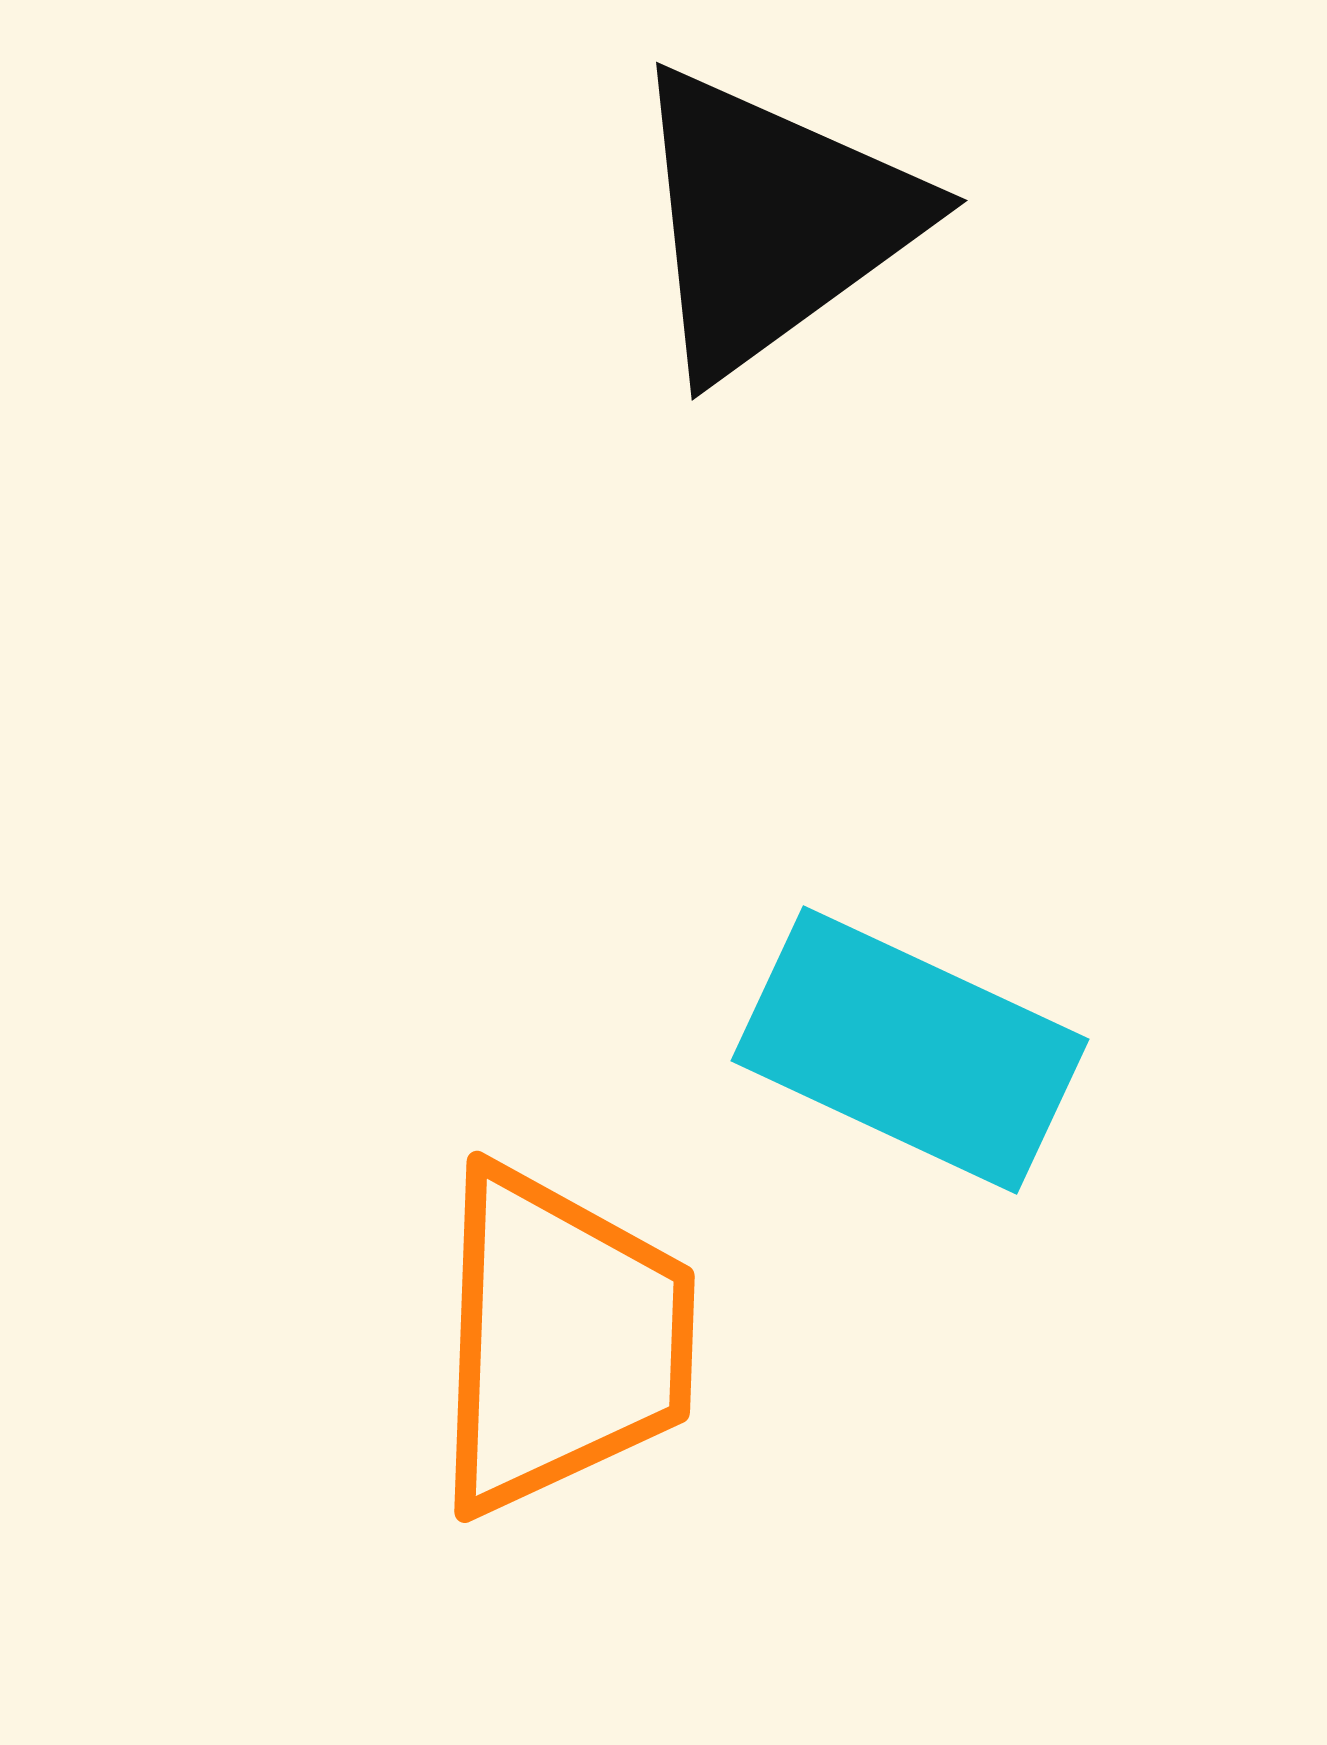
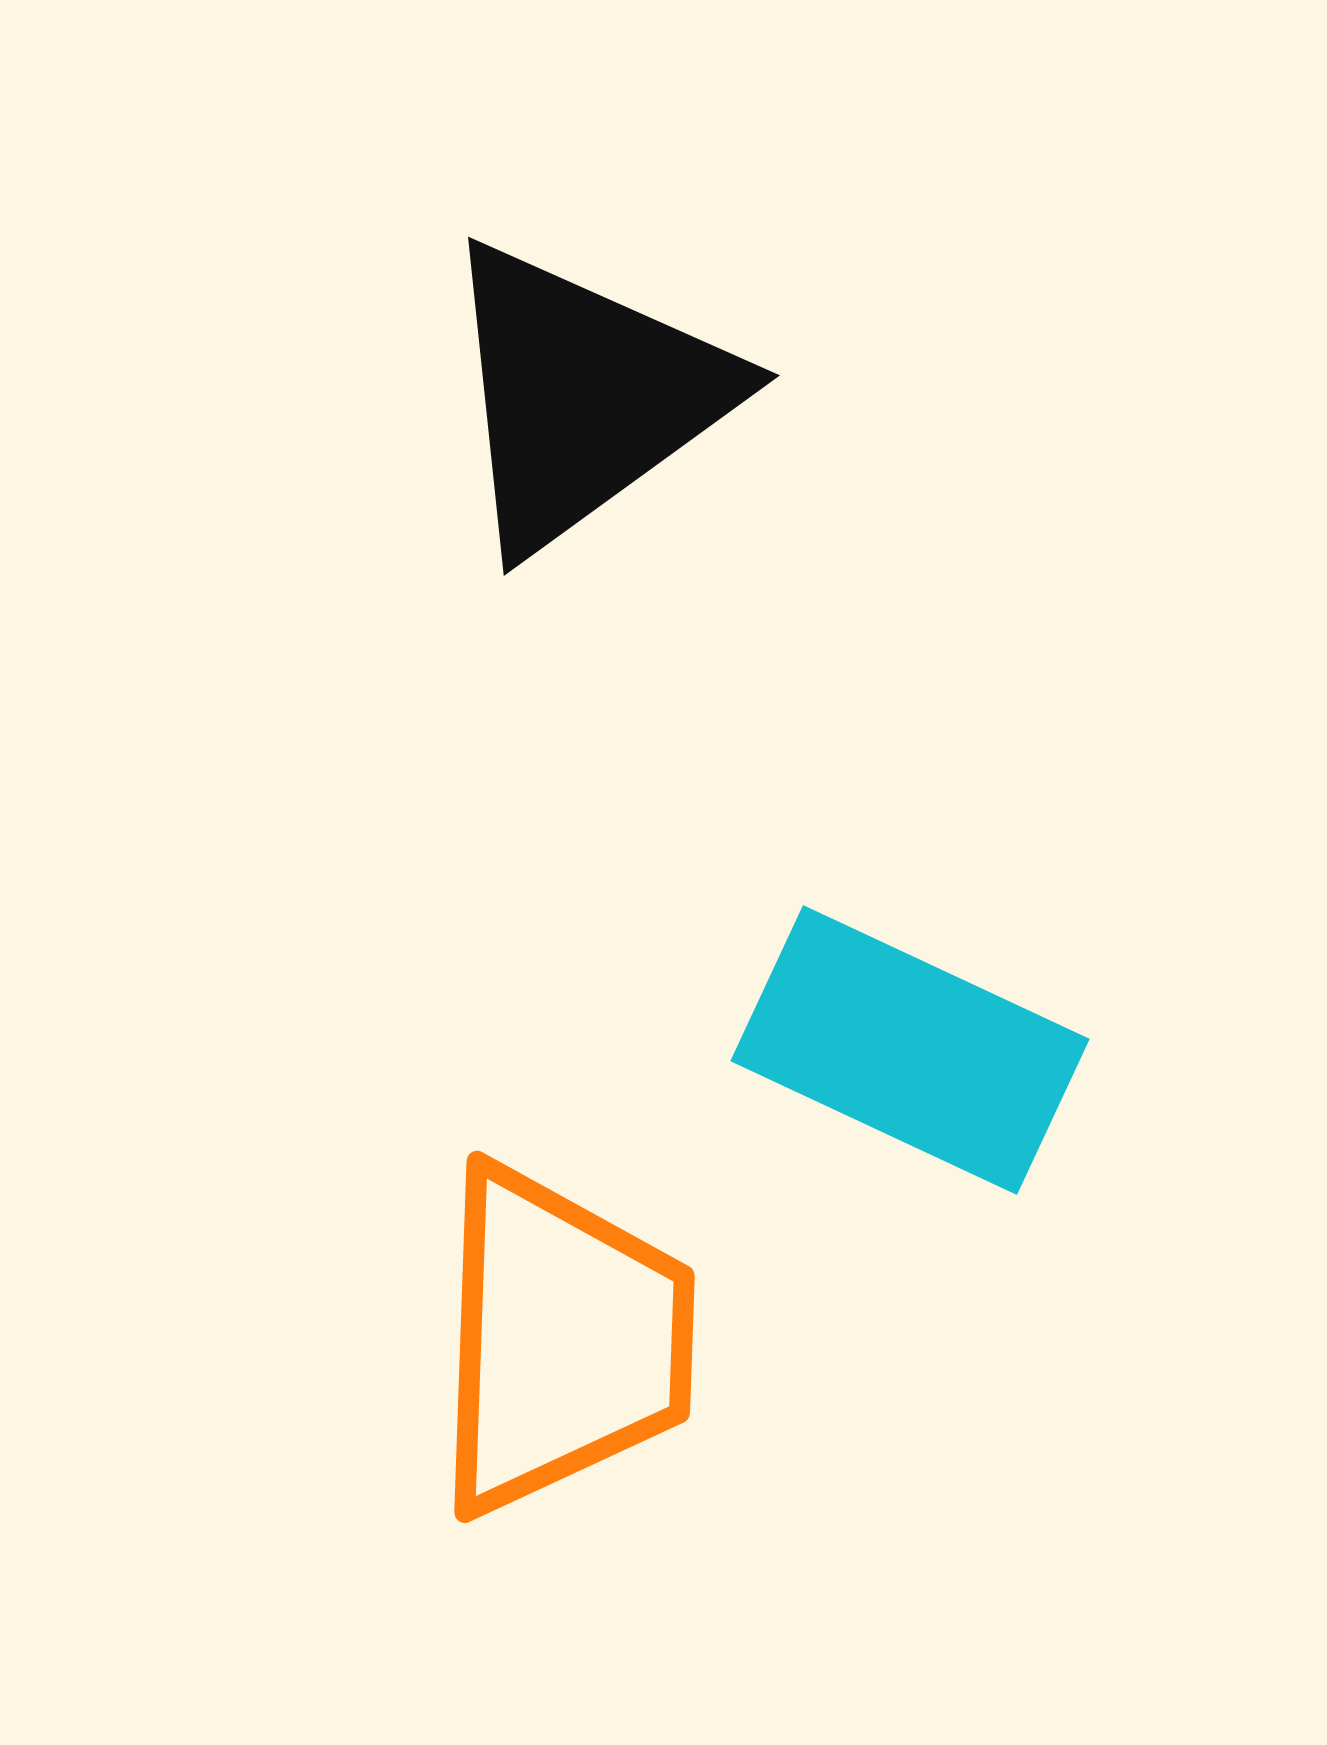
black triangle: moved 188 px left, 175 px down
